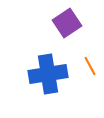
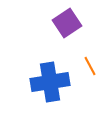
blue cross: moved 2 px right, 8 px down
